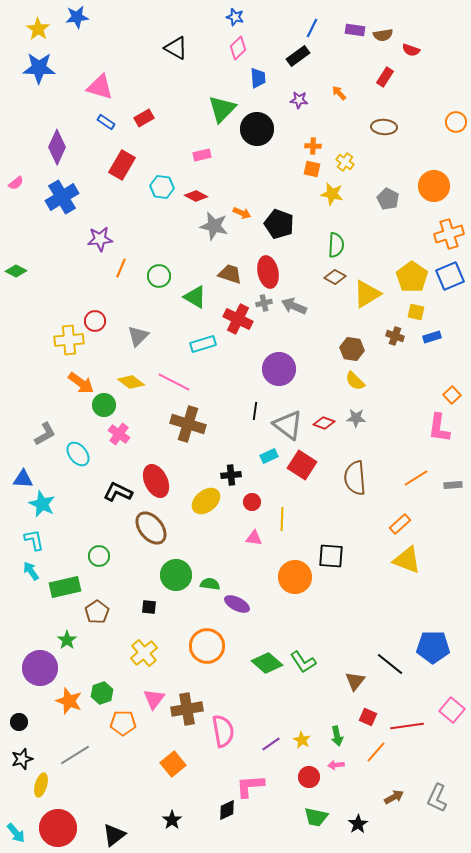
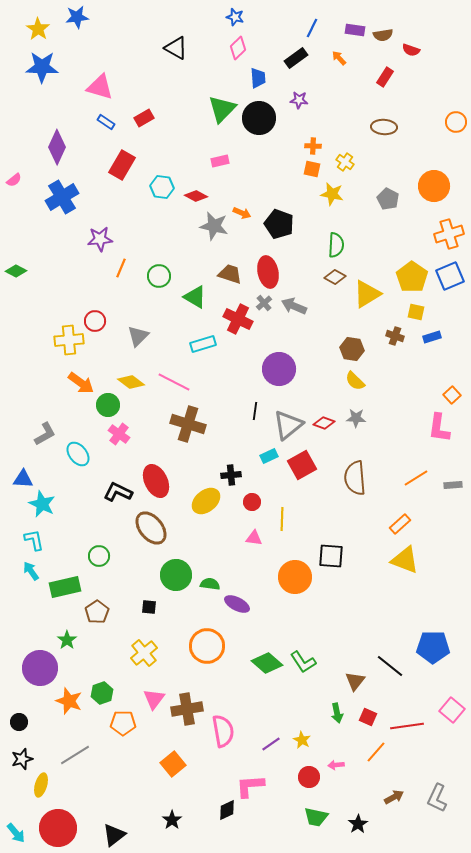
black rectangle at (298, 56): moved 2 px left, 2 px down
blue star at (39, 68): moved 3 px right, 1 px up
orange arrow at (339, 93): moved 35 px up
black circle at (257, 129): moved 2 px right, 11 px up
pink rectangle at (202, 155): moved 18 px right, 6 px down
pink semicircle at (16, 183): moved 2 px left, 3 px up
gray cross at (264, 303): rotated 28 degrees counterclockwise
green circle at (104, 405): moved 4 px right
gray triangle at (288, 425): rotated 44 degrees clockwise
red square at (302, 465): rotated 28 degrees clockwise
yellow triangle at (407, 560): moved 2 px left
black line at (390, 664): moved 2 px down
green arrow at (337, 736): moved 23 px up
